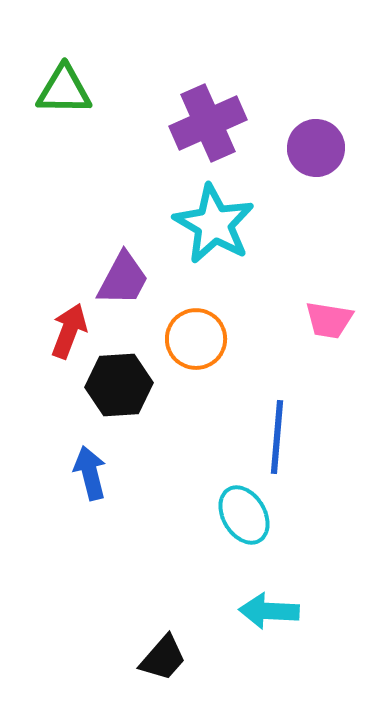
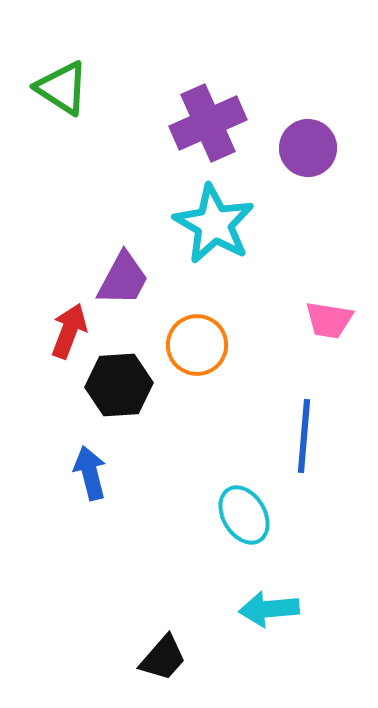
green triangle: moved 2 px left, 2 px up; rotated 32 degrees clockwise
purple circle: moved 8 px left
orange circle: moved 1 px right, 6 px down
blue line: moved 27 px right, 1 px up
cyan arrow: moved 2 px up; rotated 8 degrees counterclockwise
